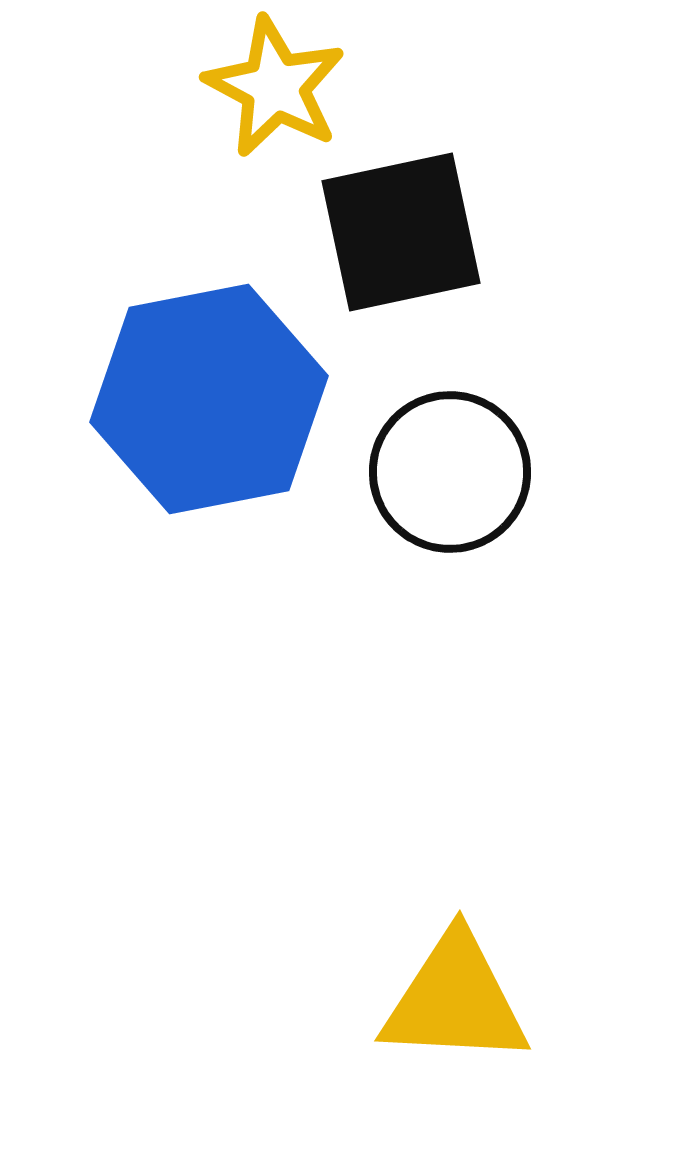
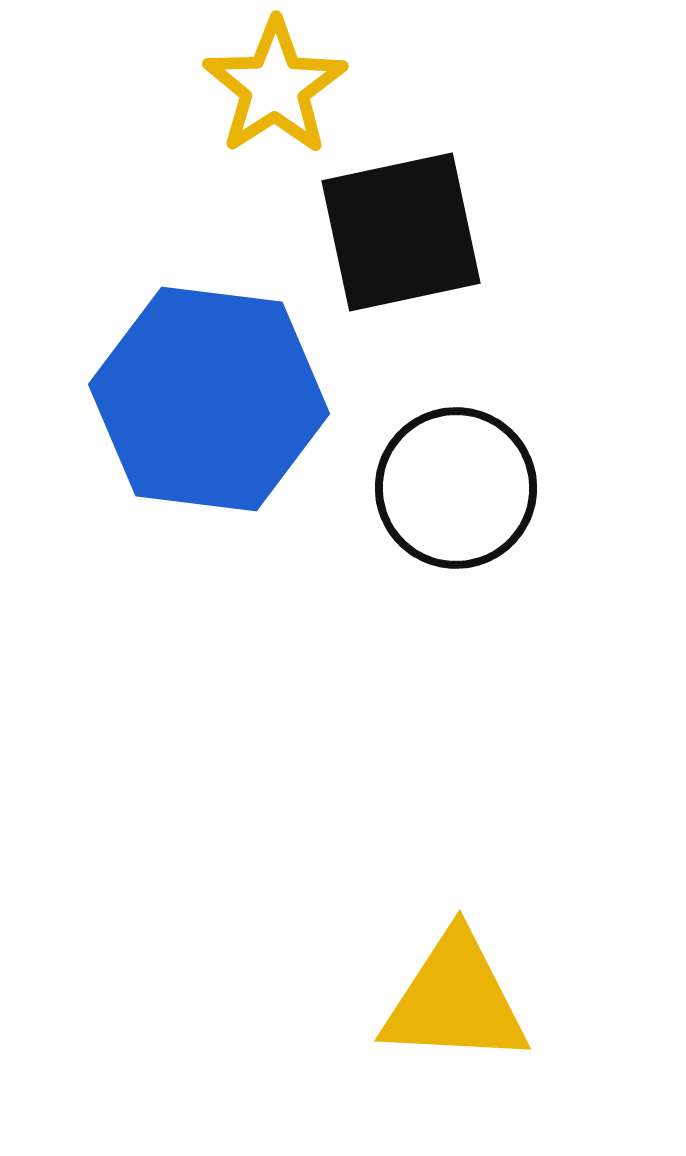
yellow star: rotated 11 degrees clockwise
blue hexagon: rotated 18 degrees clockwise
black circle: moved 6 px right, 16 px down
